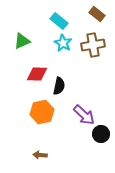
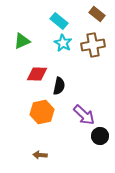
black circle: moved 1 px left, 2 px down
